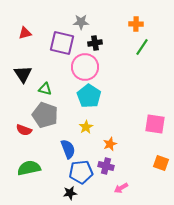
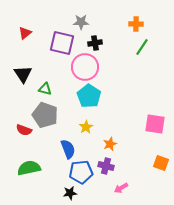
red triangle: rotated 24 degrees counterclockwise
